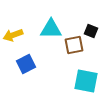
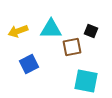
yellow arrow: moved 5 px right, 4 px up
brown square: moved 2 px left, 2 px down
blue square: moved 3 px right
